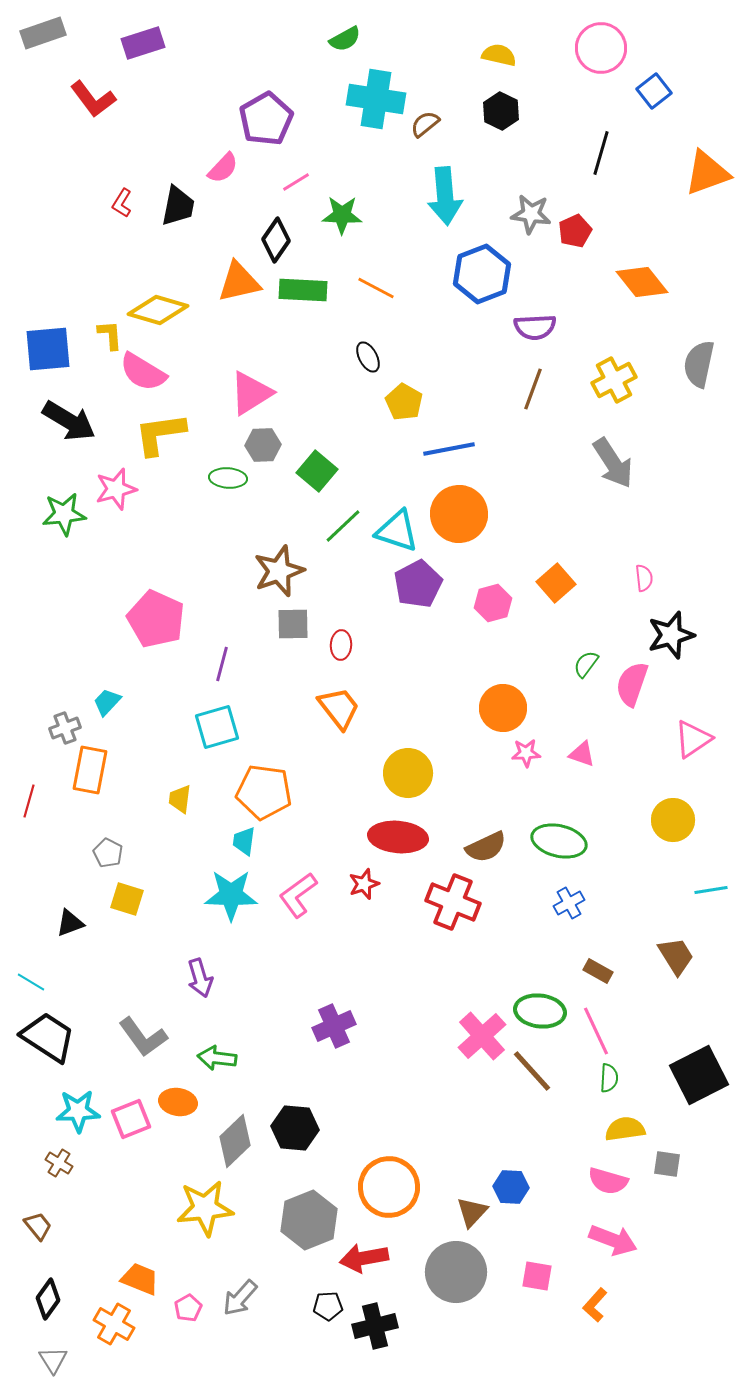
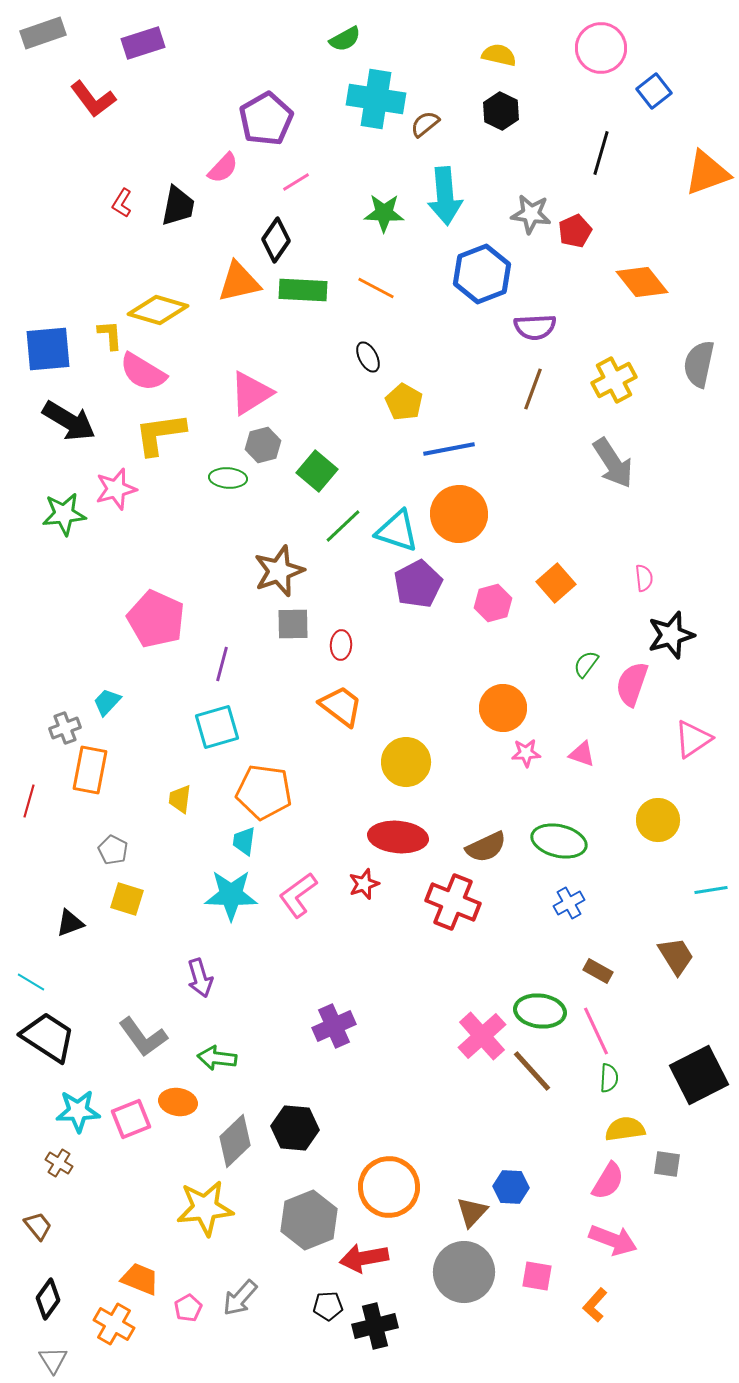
green star at (342, 215): moved 42 px right, 2 px up
gray hexagon at (263, 445): rotated 12 degrees counterclockwise
orange trapezoid at (339, 708): moved 2 px right, 2 px up; rotated 15 degrees counterclockwise
yellow circle at (408, 773): moved 2 px left, 11 px up
yellow circle at (673, 820): moved 15 px left
gray pentagon at (108, 853): moved 5 px right, 3 px up
pink semicircle at (608, 1181): rotated 75 degrees counterclockwise
gray circle at (456, 1272): moved 8 px right
